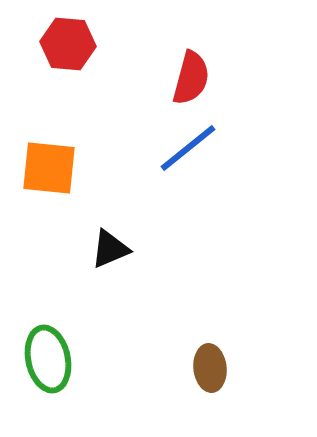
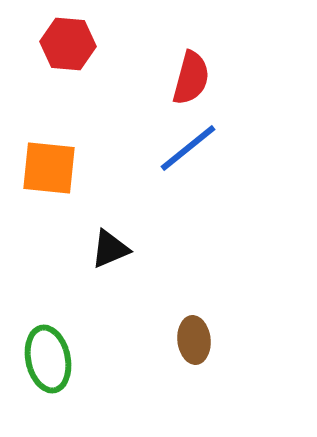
brown ellipse: moved 16 px left, 28 px up
